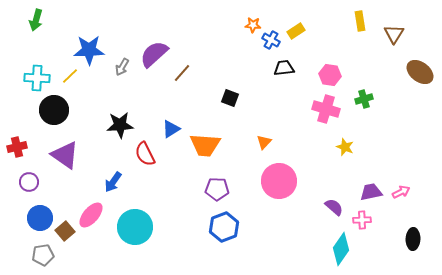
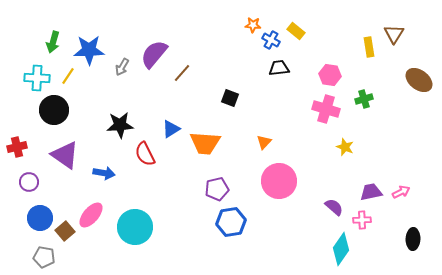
green arrow at (36, 20): moved 17 px right, 22 px down
yellow rectangle at (360, 21): moved 9 px right, 26 px down
yellow rectangle at (296, 31): rotated 72 degrees clockwise
purple semicircle at (154, 54): rotated 8 degrees counterclockwise
black trapezoid at (284, 68): moved 5 px left
brown ellipse at (420, 72): moved 1 px left, 8 px down
yellow line at (70, 76): moved 2 px left; rotated 12 degrees counterclockwise
orange trapezoid at (205, 145): moved 2 px up
blue arrow at (113, 182): moved 9 px left, 9 px up; rotated 115 degrees counterclockwise
purple pentagon at (217, 189): rotated 15 degrees counterclockwise
blue hexagon at (224, 227): moved 7 px right, 5 px up; rotated 12 degrees clockwise
gray pentagon at (43, 255): moved 1 px right, 2 px down; rotated 20 degrees clockwise
